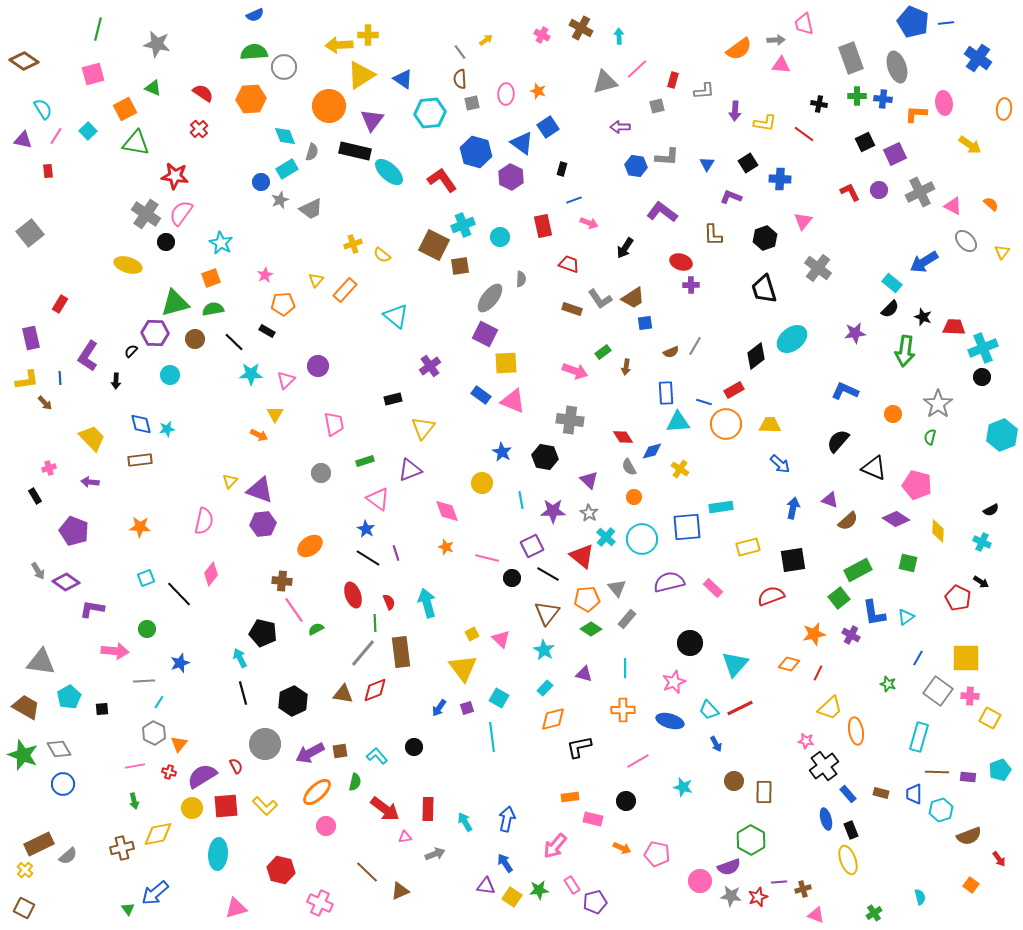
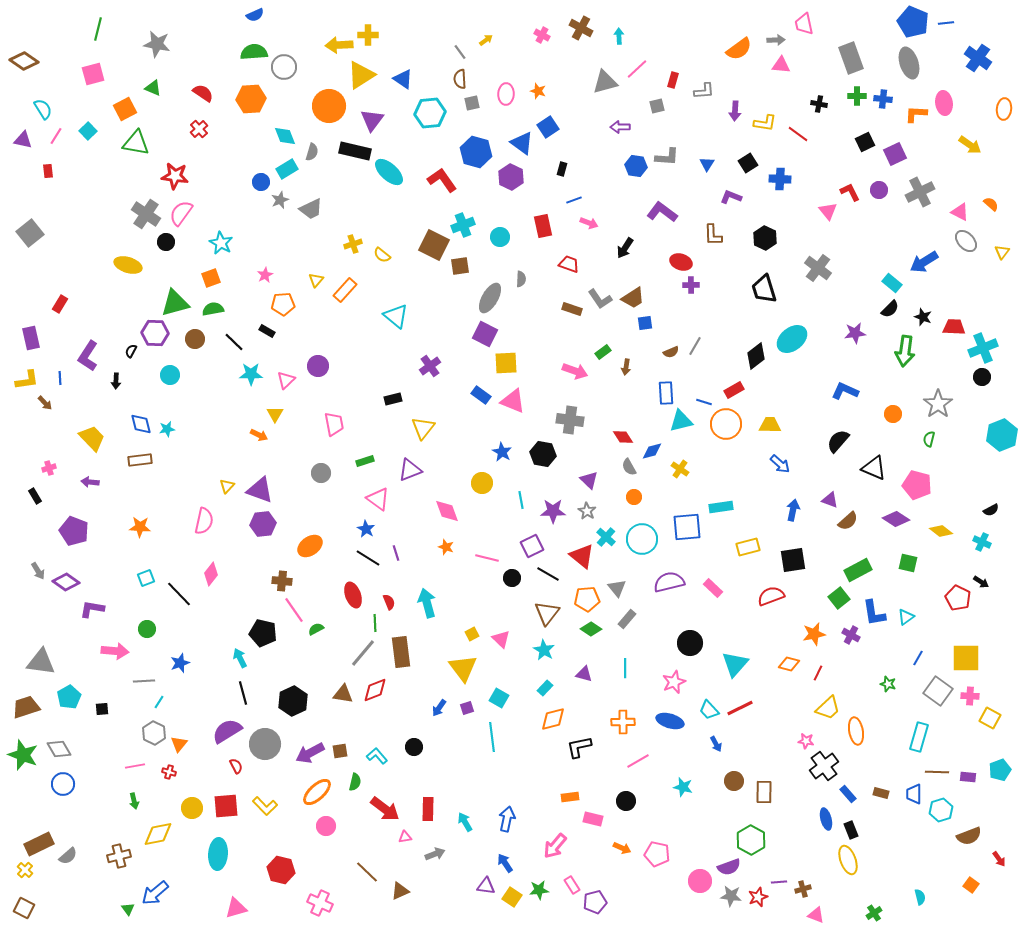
gray ellipse at (897, 67): moved 12 px right, 4 px up
red line at (804, 134): moved 6 px left
pink triangle at (953, 206): moved 7 px right, 6 px down
pink triangle at (803, 221): moved 25 px right, 10 px up; rotated 18 degrees counterclockwise
black hexagon at (765, 238): rotated 15 degrees counterclockwise
gray ellipse at (490, 298): rotated 8 degrees counterclockwise
black semicircle at (131, 351): rotated 16 degrees counterclockwise
cyan triangle at (678, 422): moved 3 px right, 1 px up; rotated 10 degrees counterclockwise
green semicircle at (930, 437): moved 1 px left, 2 px down
black hexagon at (545, 457): moved 2 px left, 3 px up
yellow triangle at (230, 481): moved 3 px left, 5 px down
blue arrow at (793, 508): moved 2 px down
gray star at (589, 513): moved 2 px left, 2 px up
yellow diamond at (938, 531): moved 3 px right; rotated 55 degrees counterclockwise
brown trapezoid at (26, 707): rotated 48 degrees counterclockwise
yellow trapezoid at (830, 708): moved 2 px left
orange cross at (623, 710): moved 12 px down
purple semicircle at (202, 776): moved 25 px right, 45 px up
brown cross at (122, 848): moved 3 px left, 8 px down
